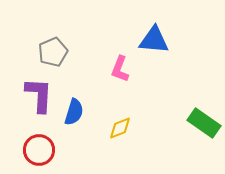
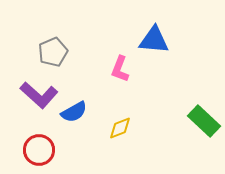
purple L-shape: rotated 129 degrees clockwise
blue semicircle: rotated 44 degrees clockwise
green rectangle: moved 2 px up; rotated 8 degrees clockwise
